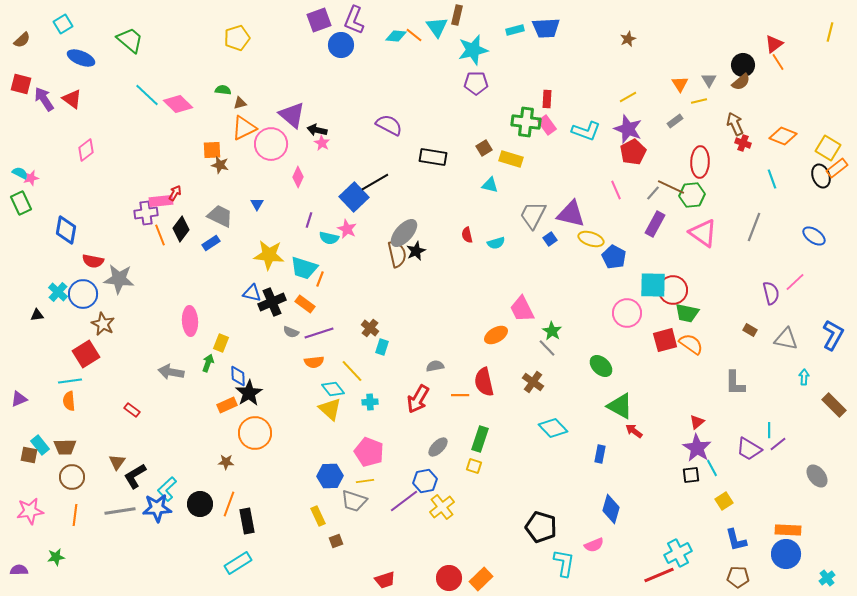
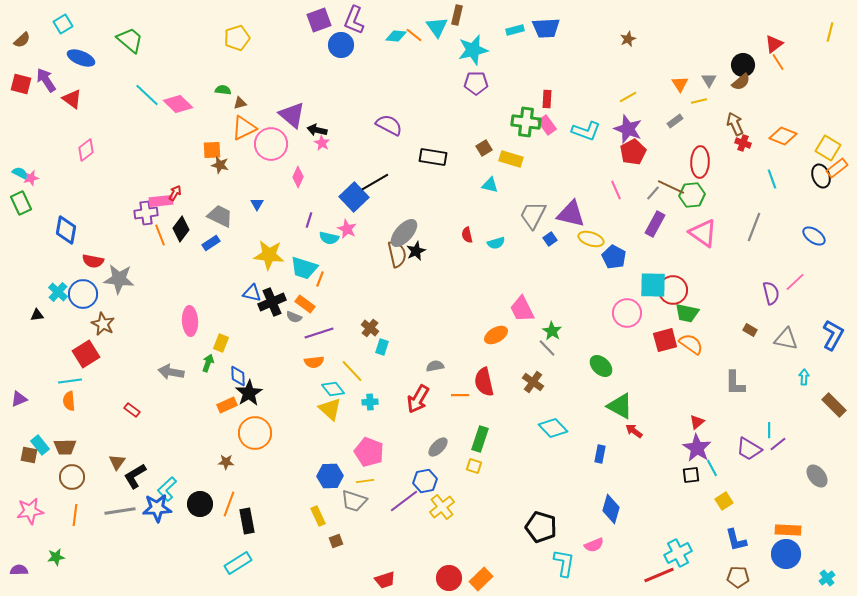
purple arrow at (44, 99): moved 2 px right, 19 px up
gray semicircle at (291, 332): moved 3 px right, 15 px up
